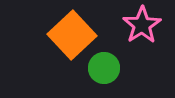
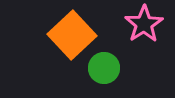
pink star: moved 2 px right, 1 px up
